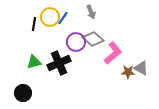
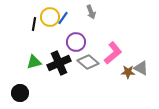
gray diamond: moved 5 px left, 23 px down
black circle: moved 3 px left
